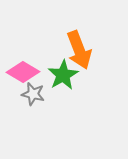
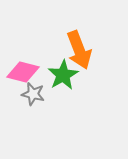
pink diamond: rotated 16 degrees counterclockwise
